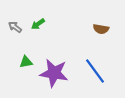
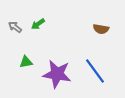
purple star: moved 3 px right, 1 px down
